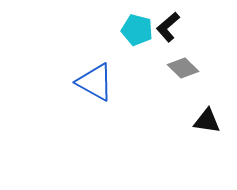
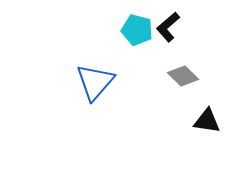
gray diamond: moved 8 px down
blue triangle: rotated 42 degrees clockwise
